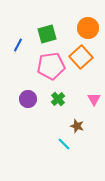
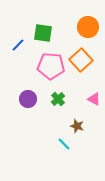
orange circle: moved 1 px up
green square: moved 4 px left, 1 px up; rotated 24 degrees clockwise
blue line: rotated 16 degrees clockwise
orange square: moved 3 px down
pink pentagon: rotated 12 degrees clockwise
pink triangle: rotated 32 degrees counterclockwise
